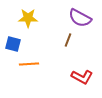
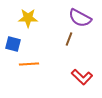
brown line: moved 1 px right, 1 px up
red L-shape: rotated 15 degrees clockwise
